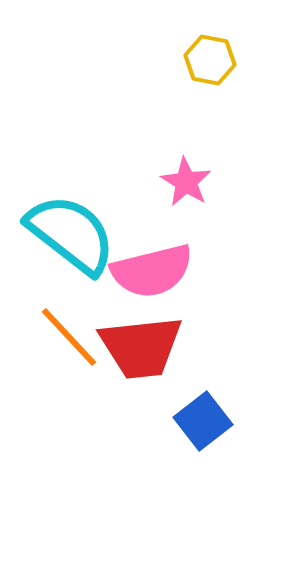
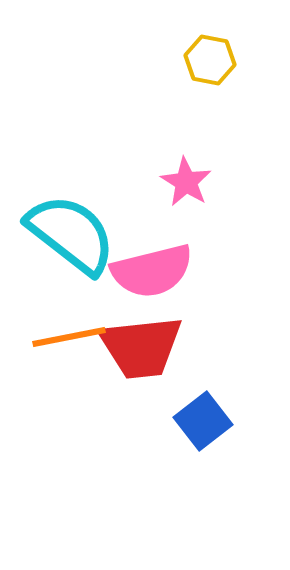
orange line: rotated 58 degrees counterclockwise
